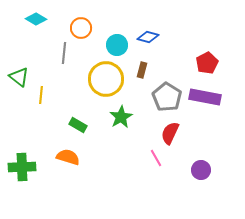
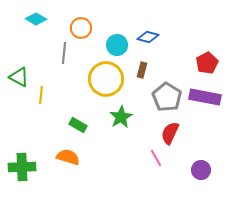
green triangle: rotated 10 degrees counterclockwise
